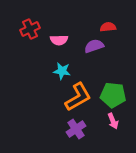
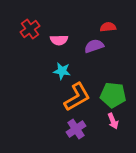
red cross: rotated 12 degrees counterclockwise
orange L-shape: moved 1 px left
